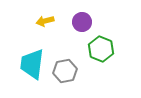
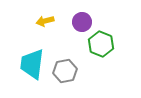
green hexagon: moved 5 px up
